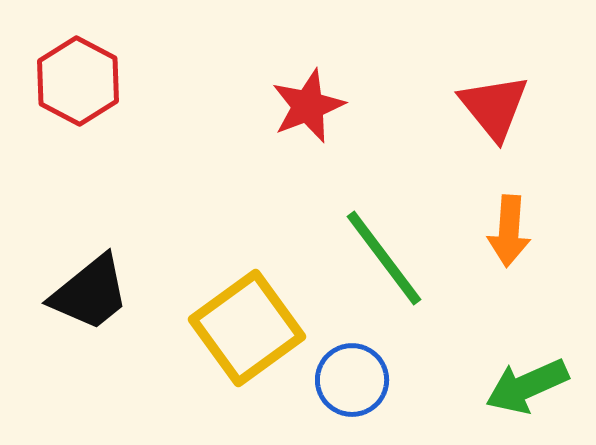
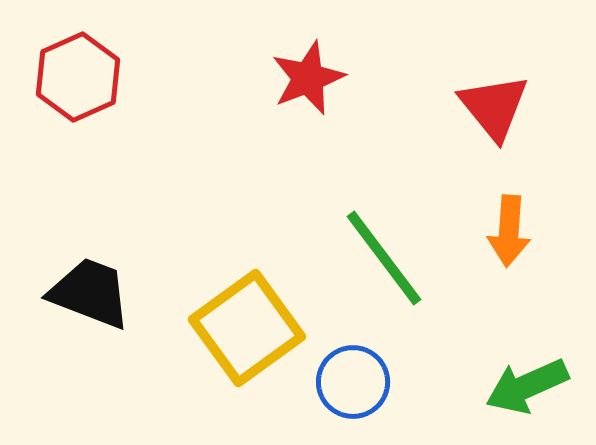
red hexagon: moved 4 px up; rotated 8 degrees clockwise
red star: moved 28 px up
black trapezoid: rotated 120 degrees counterclockwise
blue circle: moved 1 px right, 2 px down
